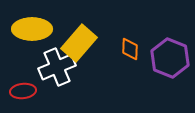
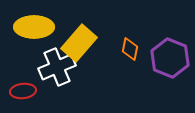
yellow ellipse: moved 2 px right, 2 px up
orange diamond: rotated 10 degrees clockwise
